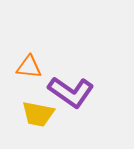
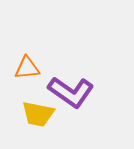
orange triangle: moved 2 px left, 1 px down; rotated 12 degrees counterclockwise
